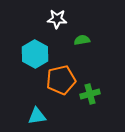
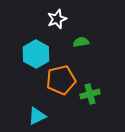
white star: rotated 24 degrees counterclockwise
green semicircle: moved 1 px left, 2 px down
cyan hexagon: moved 1 px right
cyan triangle: rotated 18 degrees counterclockwise
